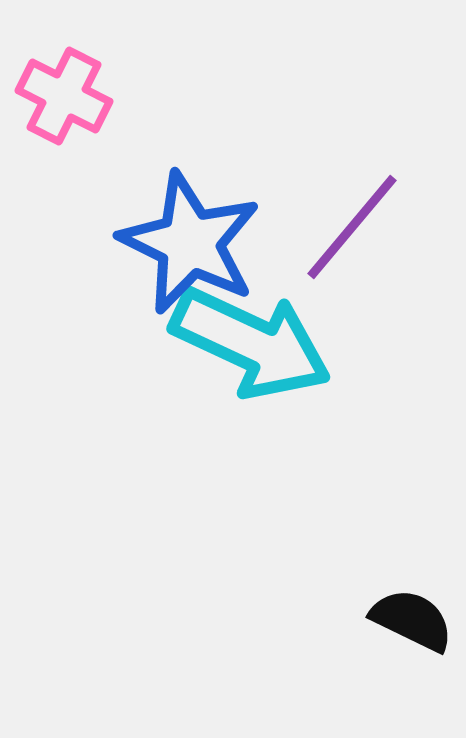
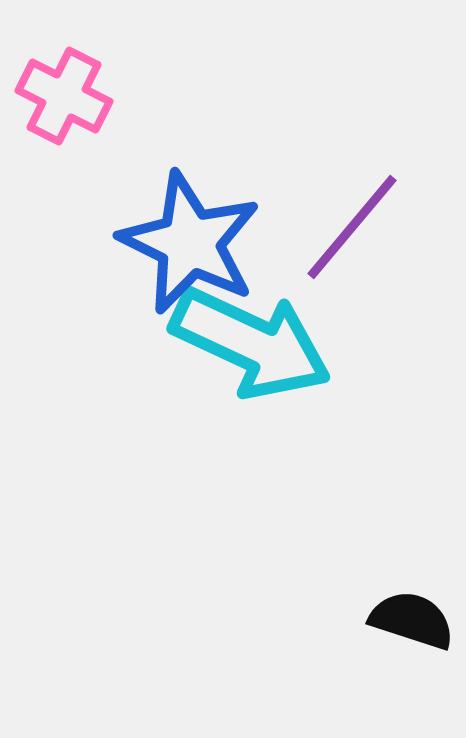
black semicircle: rotated 8 degrees counterclockwise
